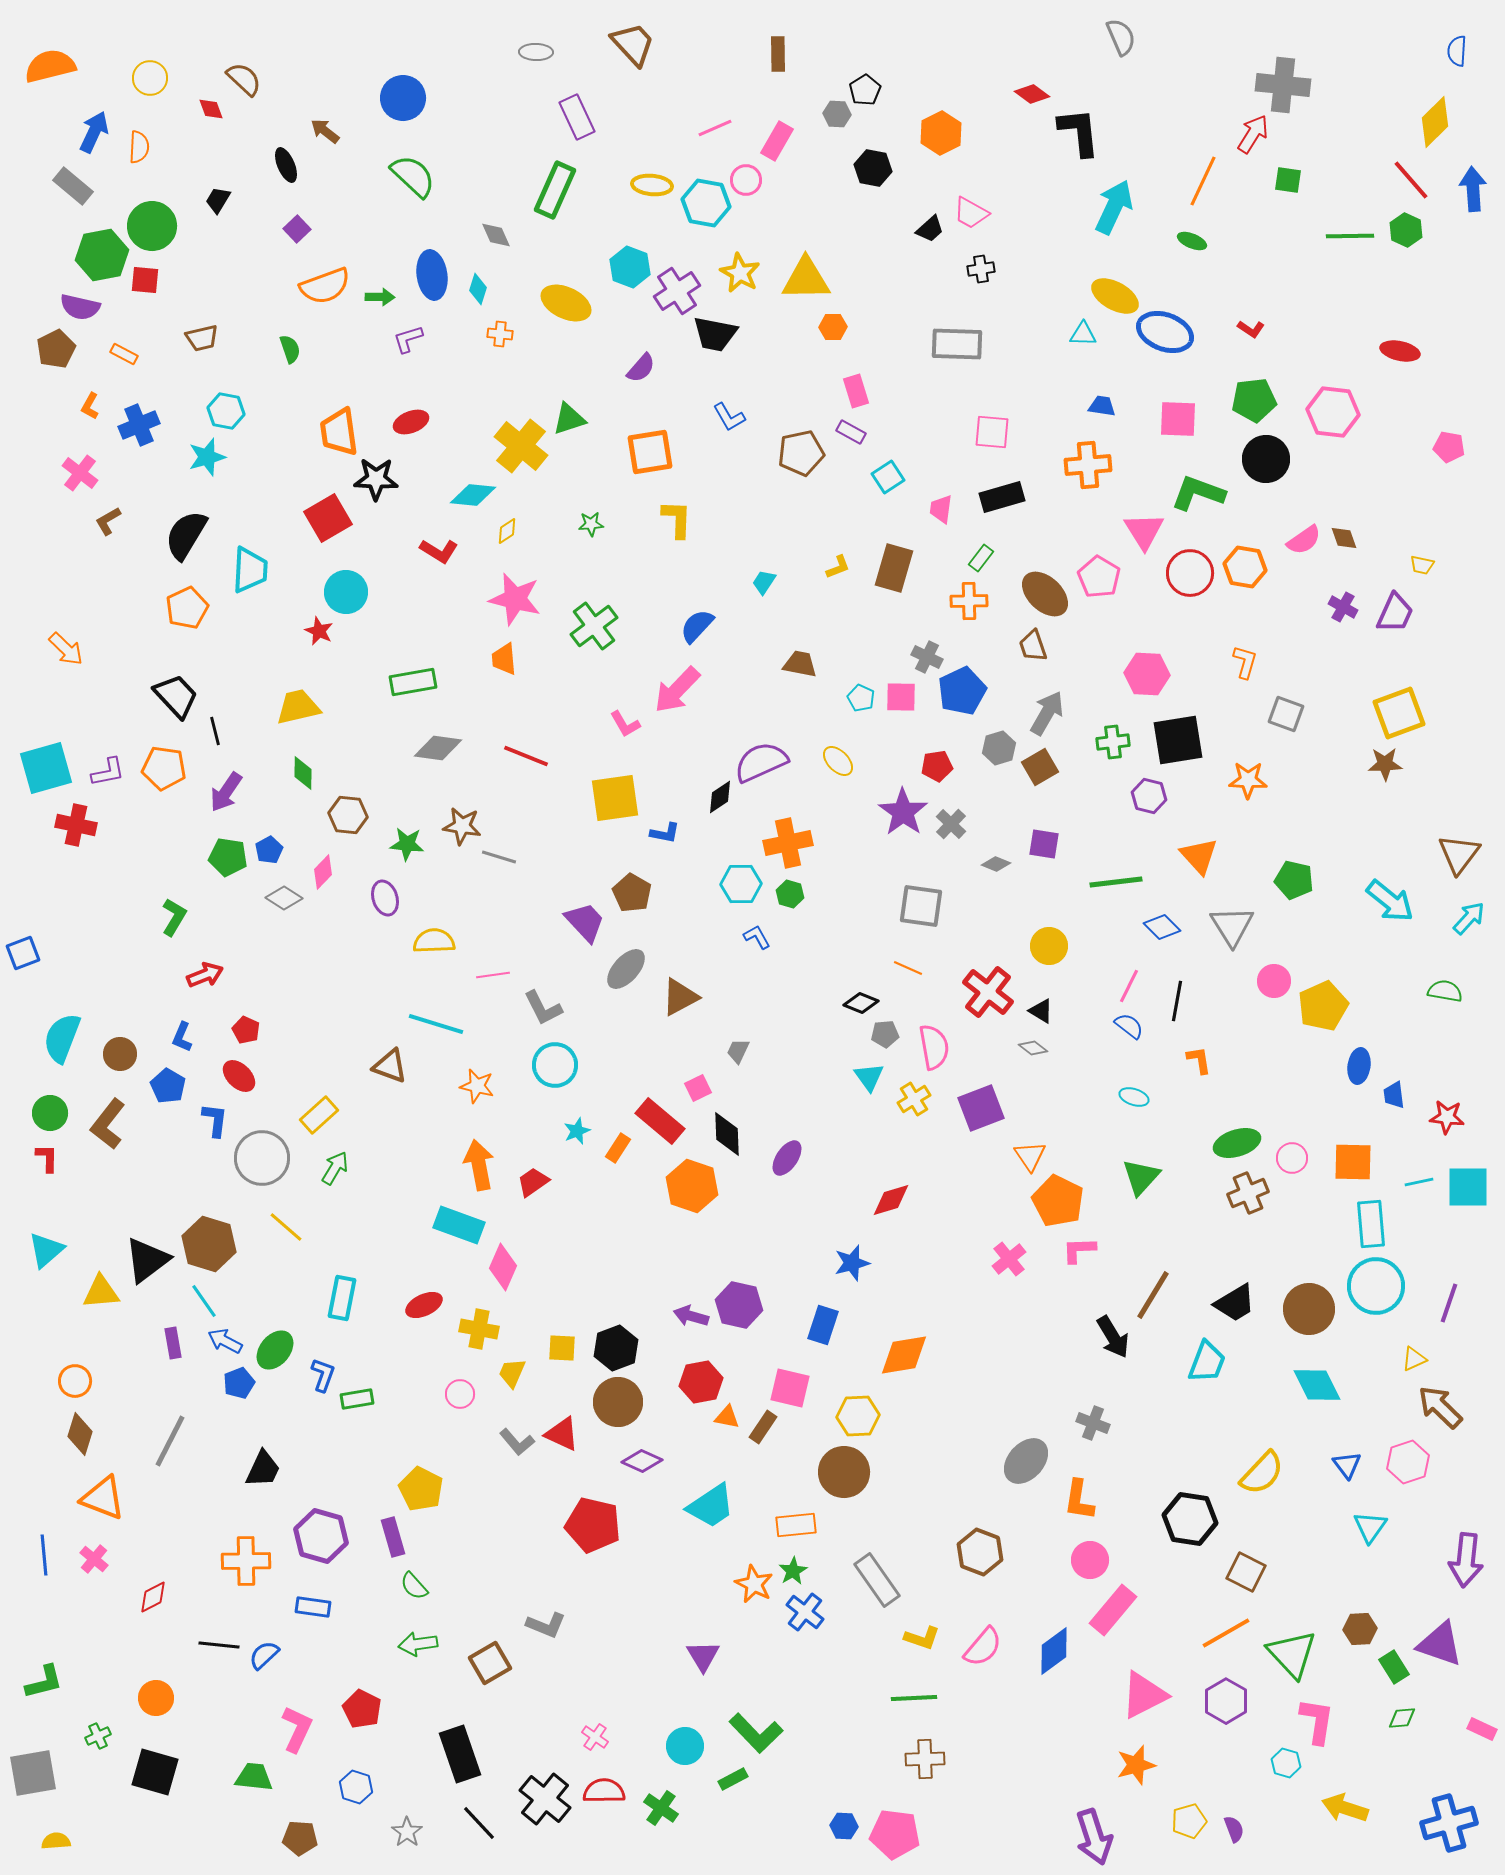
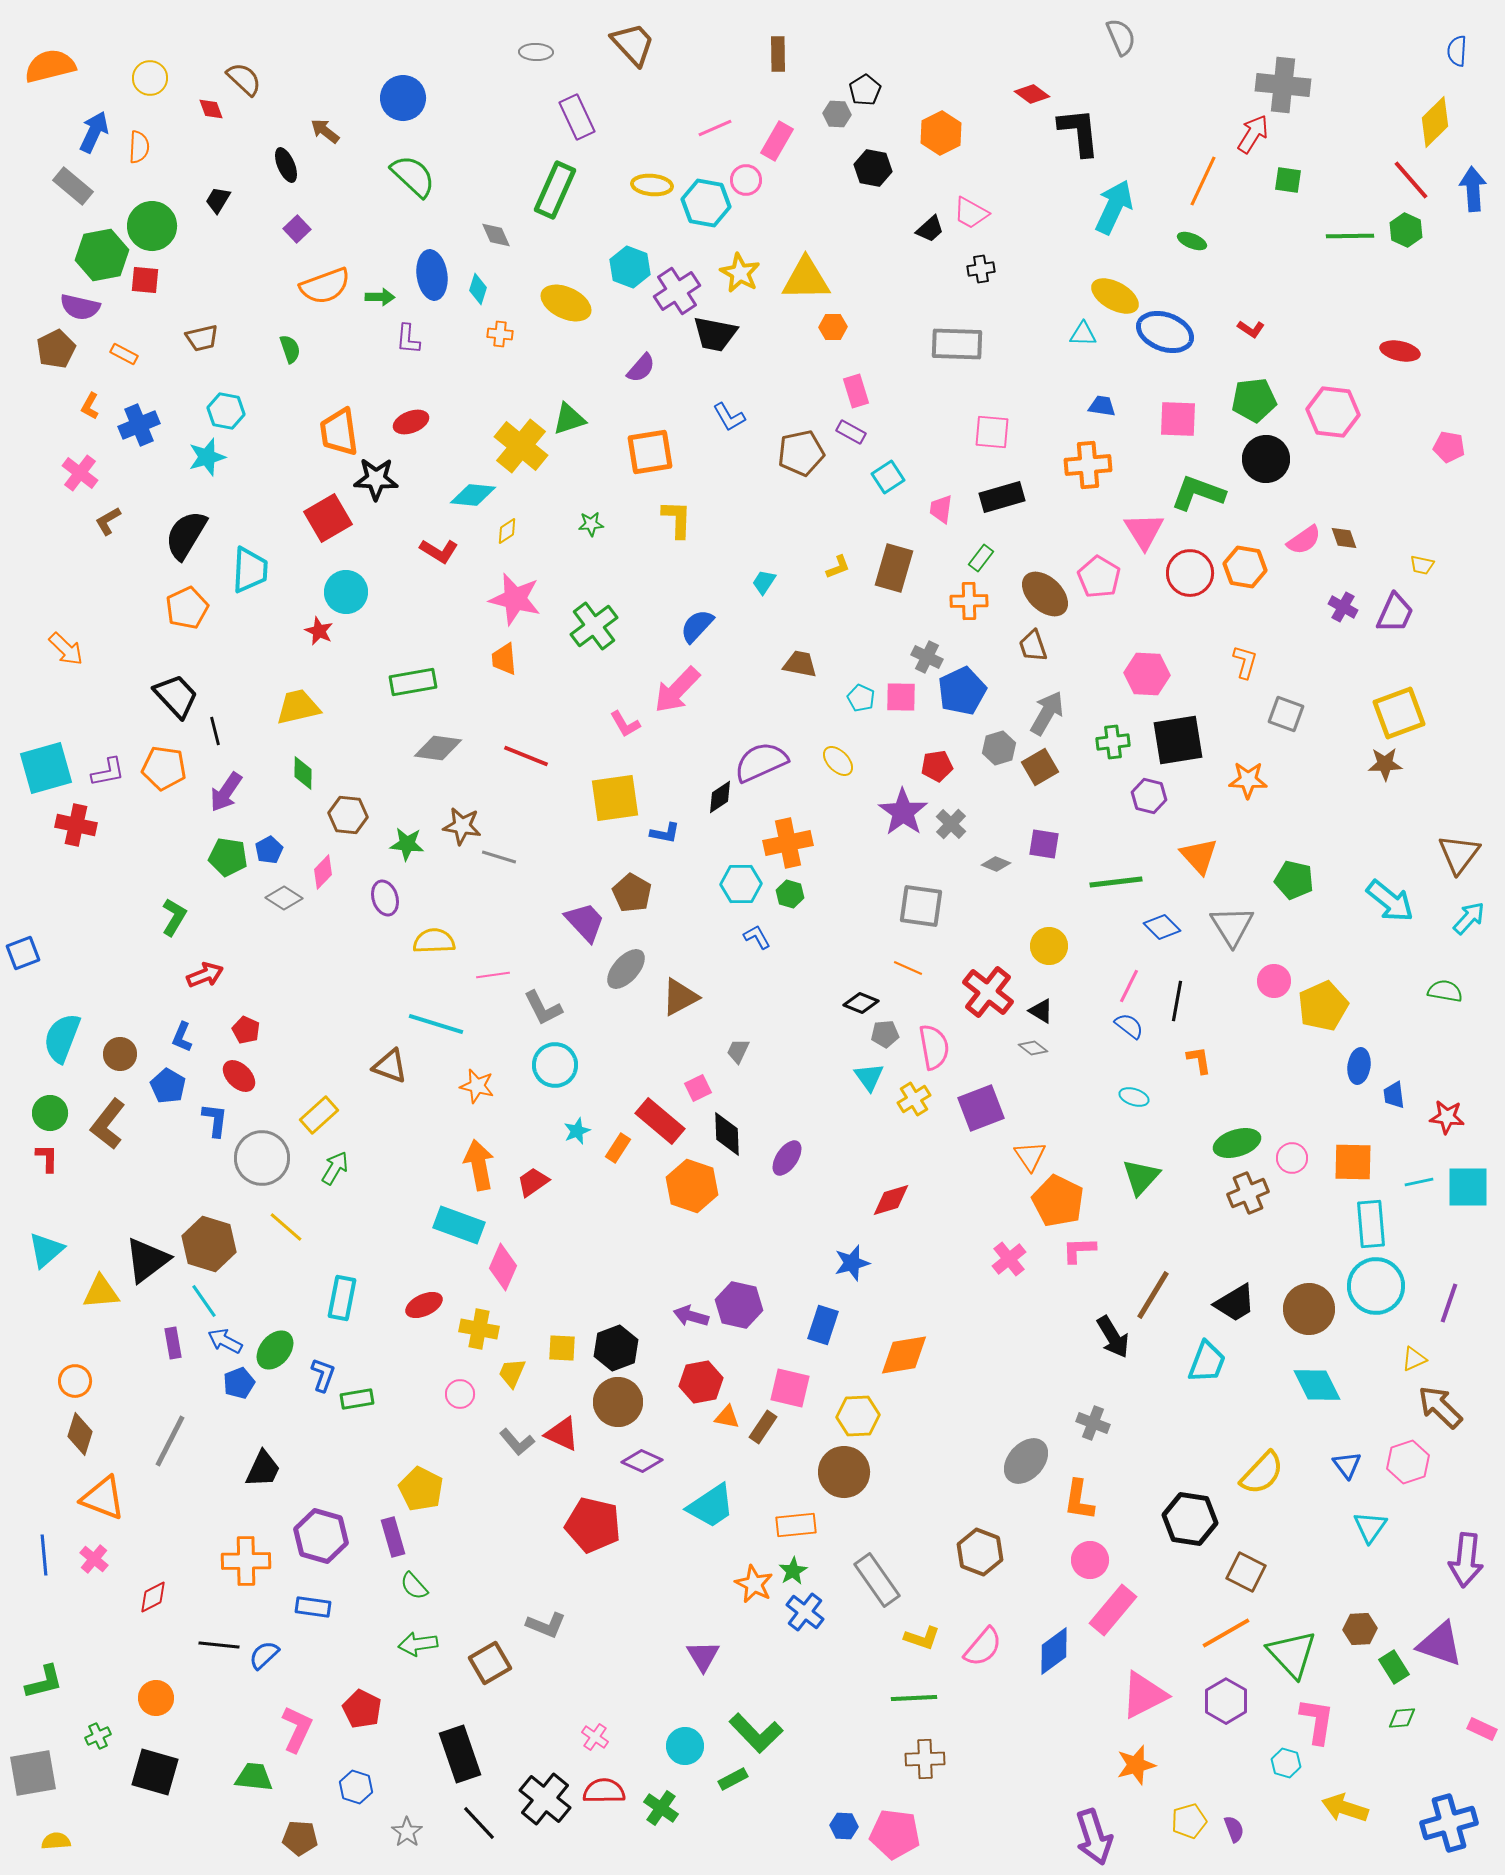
purple L-shape at (408, 339): rotated 68 degrees counterclockwise
